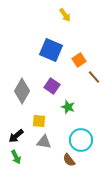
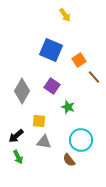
green arrow: moved 2 px right
